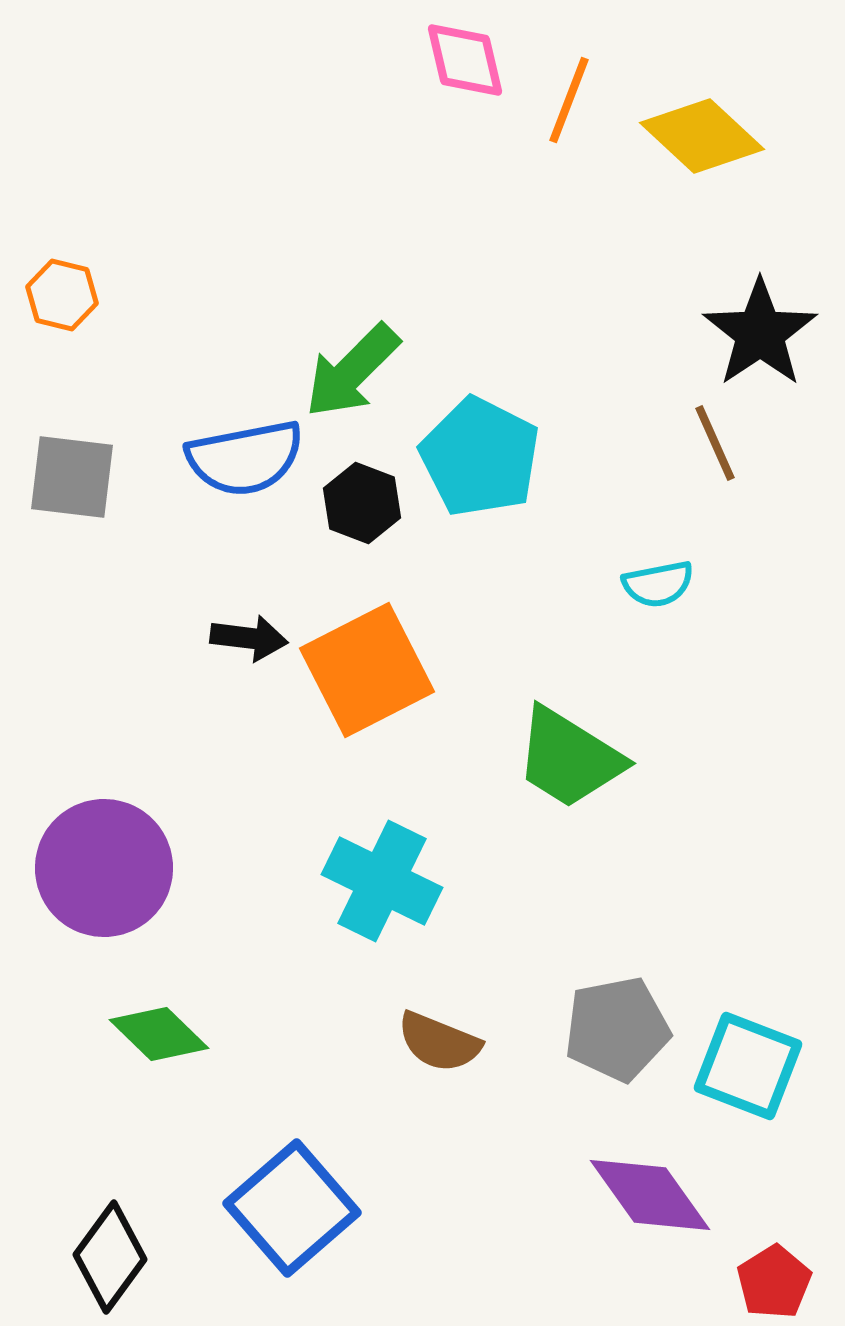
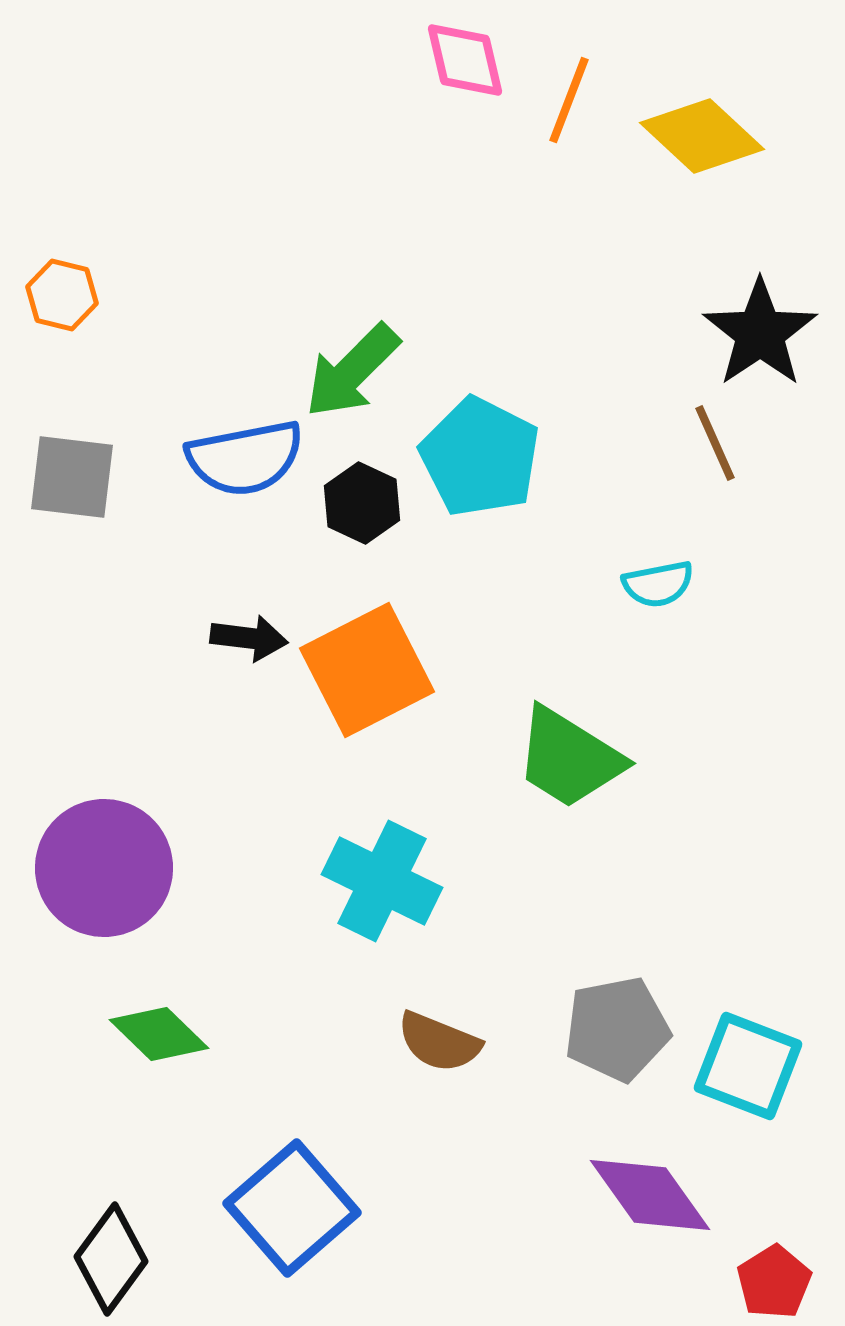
black hexagon: rotated 4 degrees clockwise
black diamond: moved 1 px right, 2 px down
